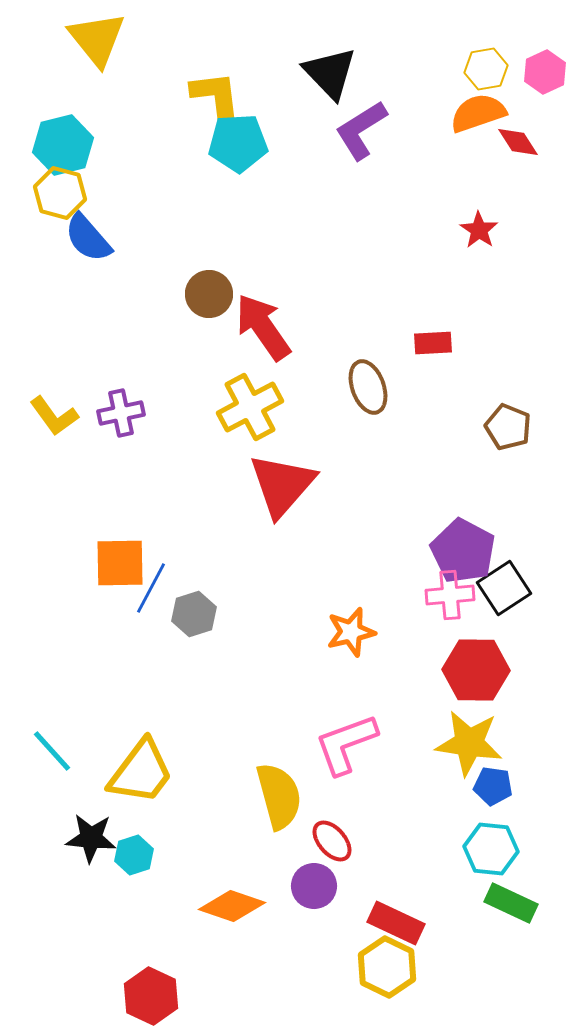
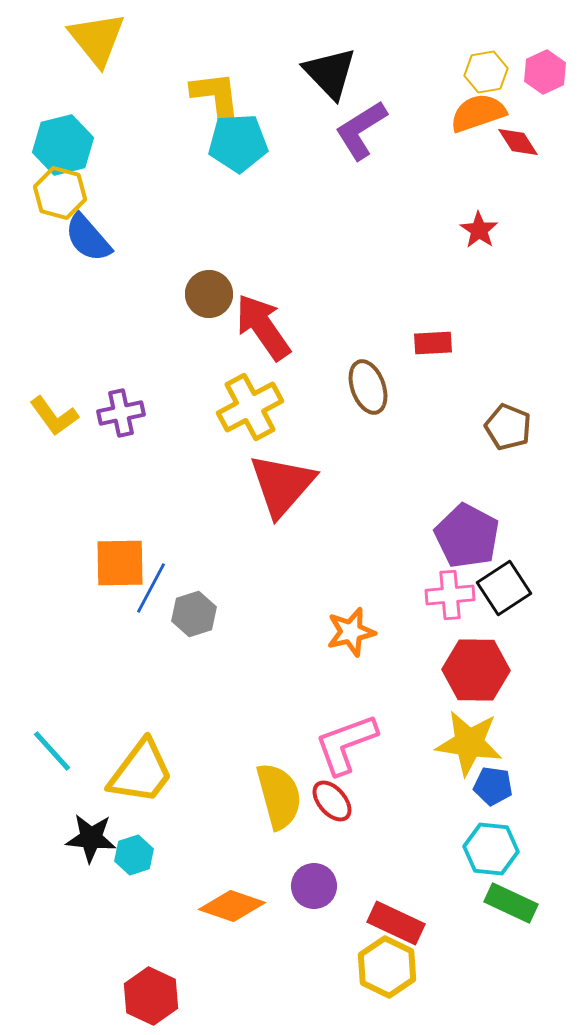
yellow hexagon at (486, 69): moved 3 px down
purple pentagon at (463, 551): moved 4 px right, 15 px up
red ellipse at (332, 841): moved 40 px up
